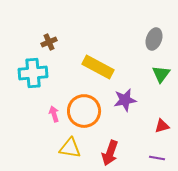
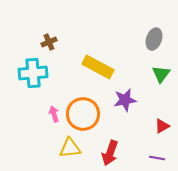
orange circle: moved 1 px left, 3 px down
red triangle: rotated 14 degrees counterclockwise
yellow triangle: rotated 15 degrees counterclockwise
